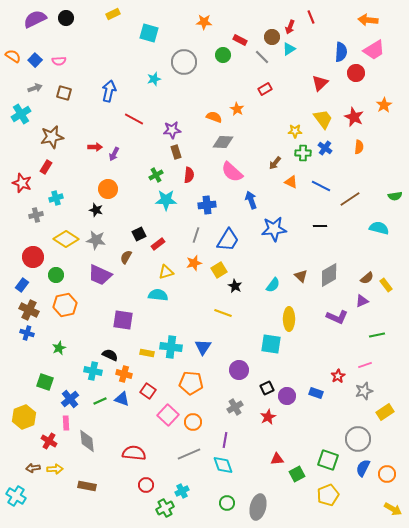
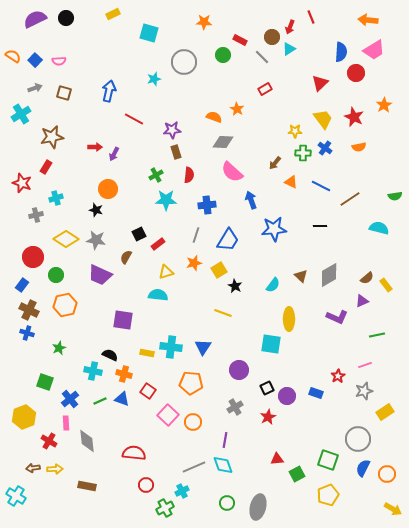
orange semicircle at (359, 147): rotated 72 degrees clockwise
gray line at (189, 454): moved 5 px right, 13 px down
